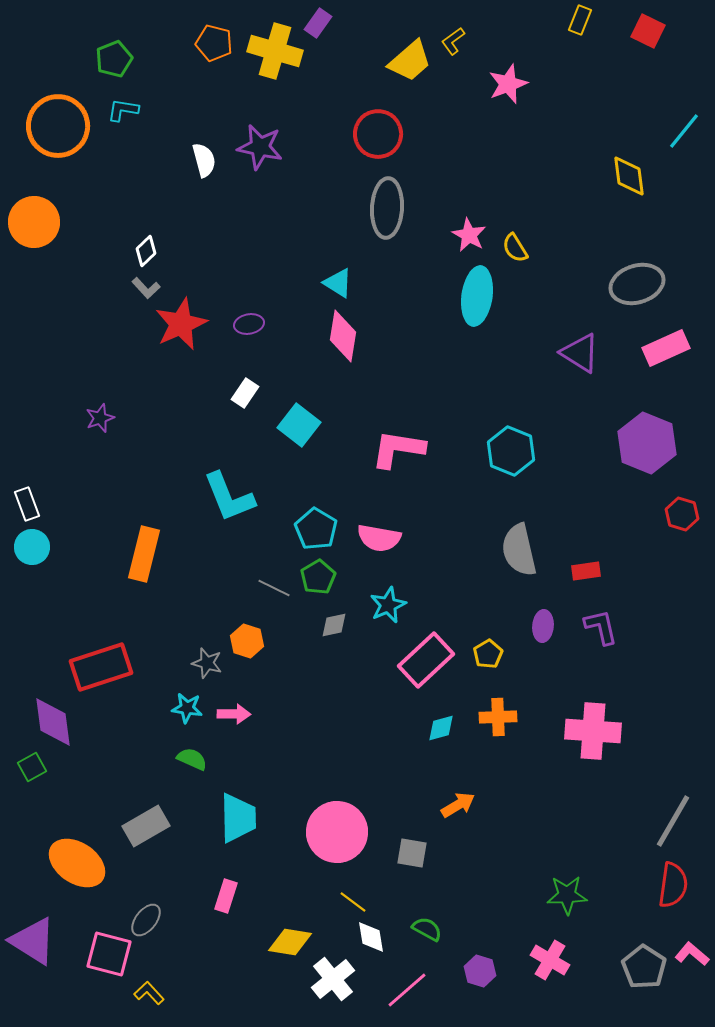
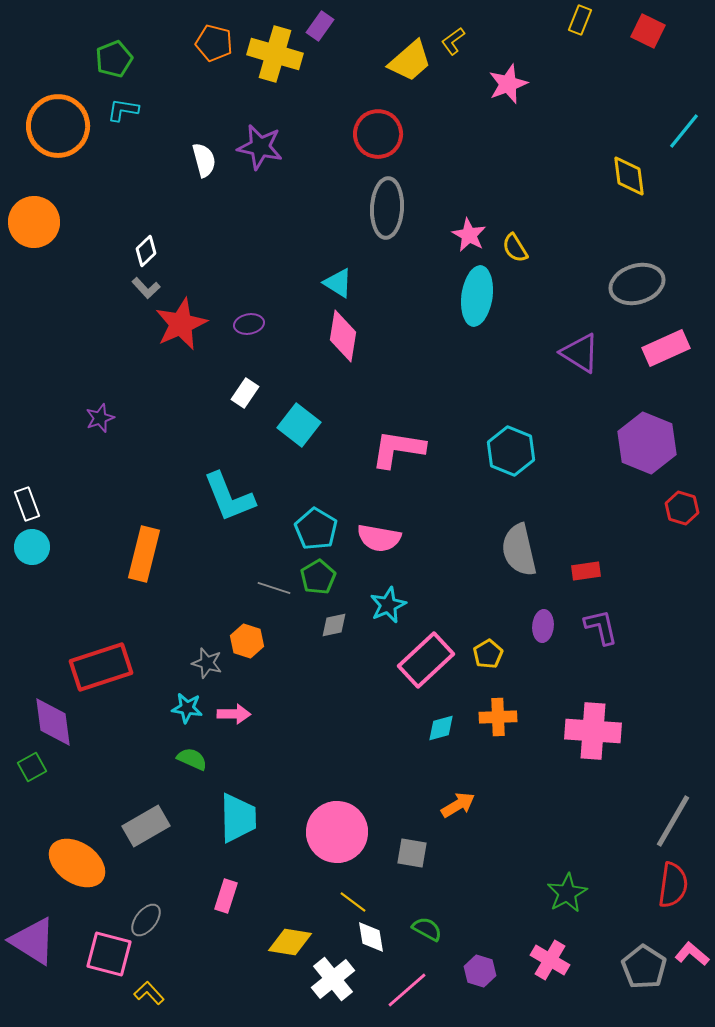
purple rectangle at (318, 23): moved 2 px right, 3 px down
yellow cross at (275, 51): moved 3 px down
red hexagon at (682, 514): moved 6 px up
gray line at (274, 588): rotated 8 degrees counterclockwise
green star at (567, 895): moved 2 px up; rotated 27 degrees counterclockwise
